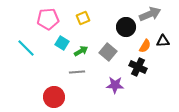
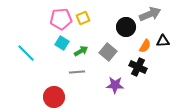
pink pentagon: moved 13 px right
cyan line: moved 5 px down
